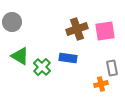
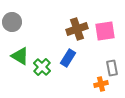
blue rectangle: rotated 66 degrees counterclockwise
